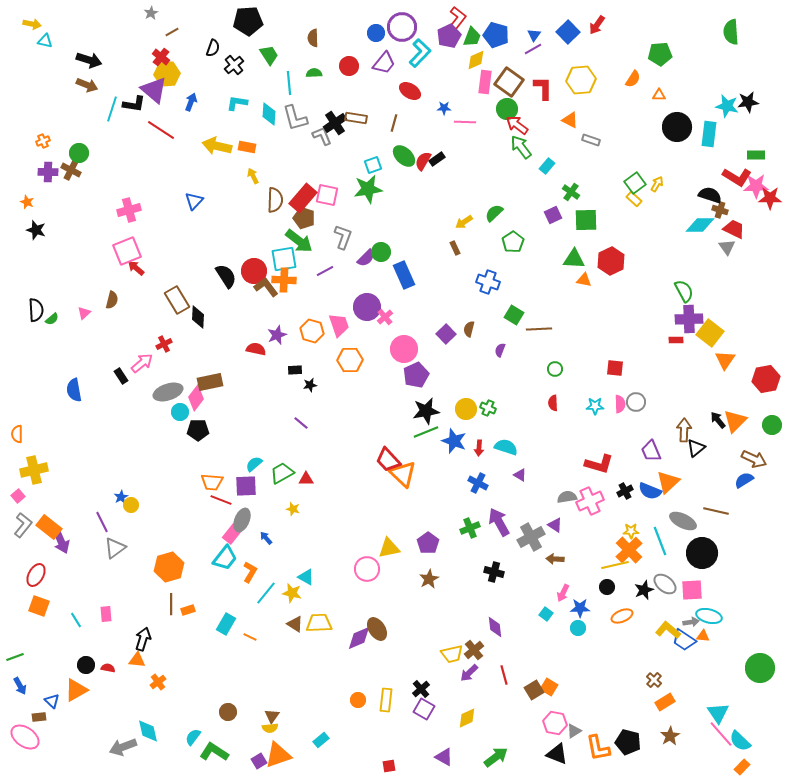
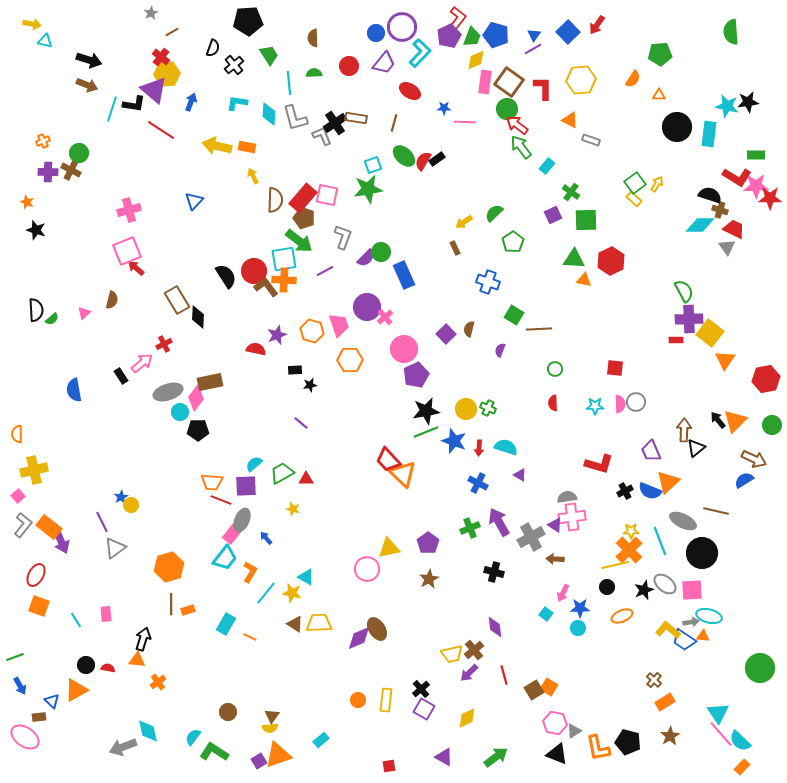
pink cross at (590, 501): moved 18 px left, 16 px down; rotated 16 degrees clockwise
